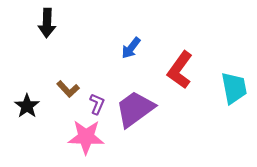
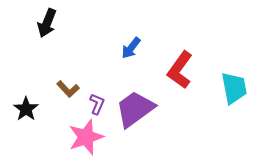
black arrow: rotated 20 degrees clockwise
black star: moved 1 px left, 3 px down
pink star: rotated 21 degrees counterclockwise
